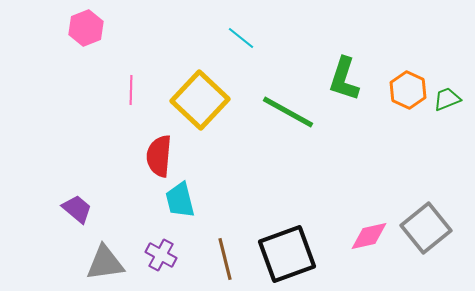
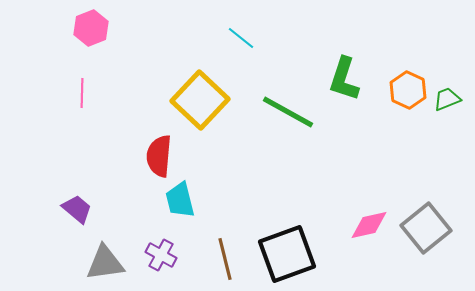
pink hexagon: moved 5 px right
pink line: moved 49 px left, 3 px down
pink diamond: moved 11 px up
